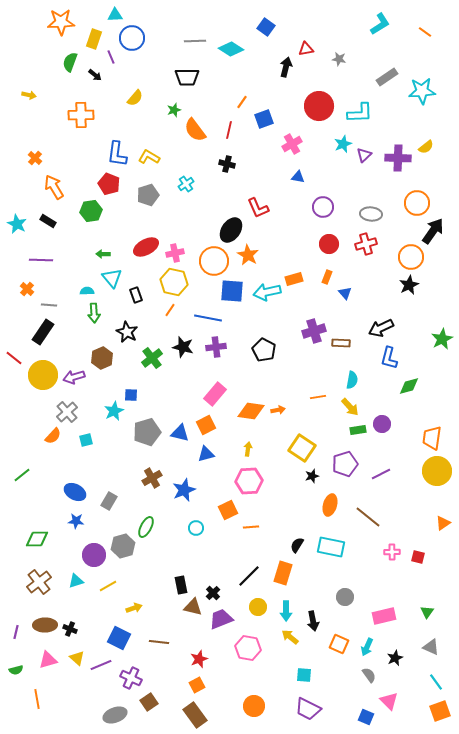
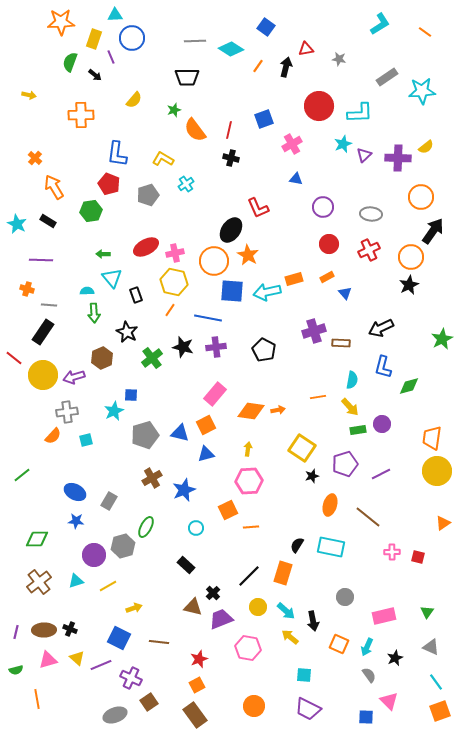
yellow semicircle at (135, 98): moved 1 px left, 2 px down
orange line at (242, 102): moved 16 px right, 36 px up
yellow L-shape at (149, 157): moved 14 px right, 2 px down
black cross at (227, 164): moved 4 px right, 6 px up
blue triangle at (298, 177): moved 2 px left, 2 px down
orange circle at (417, 203): moved 4 px right, 6 px up
red cross at (366, 244): moved 3 px right, 6 px down; rotated 10 degrees counterclockwise
orange rectangle at (327, 277): rotated 40 degrees clockwise
orange cross at (27, 289): rotated 24 degrees counterclockwise
blue L-shape at (389, 358): moved 6 px left, 9 px down
gray cross at (67, 412): rotated 35 degrees clockwise
gray pentagon at (147, 432): moved 2 px left, 3 px down
black rectangle at (181, 585): moved 5 px right, 20 px up; rotated 36 degrees counterclockwise
cyan arrow at (286, 611): rotated 48 degrees counterclockwise
brown ellipse at (45, 625): moved 1 px left, 5 px down
blue square at (366, 717): rotated 21 degrees counterclockwise
